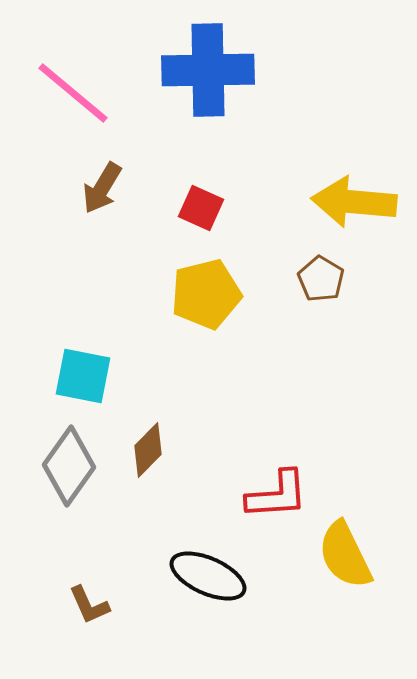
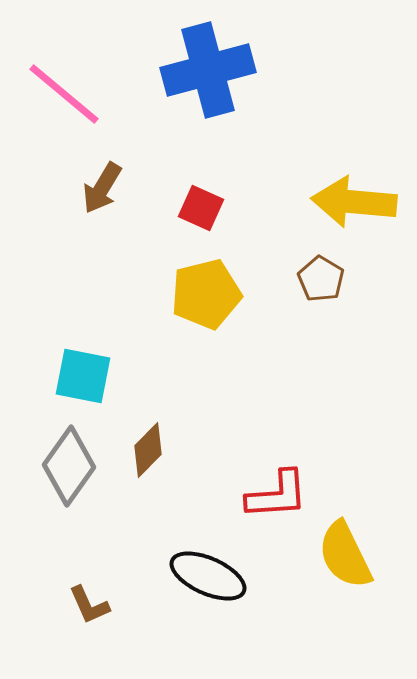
blue cross: rotated 14 degrees counterclockwise
pink line: moved 9 px left, 1 px down
